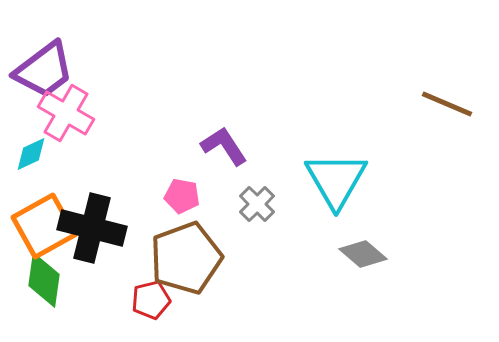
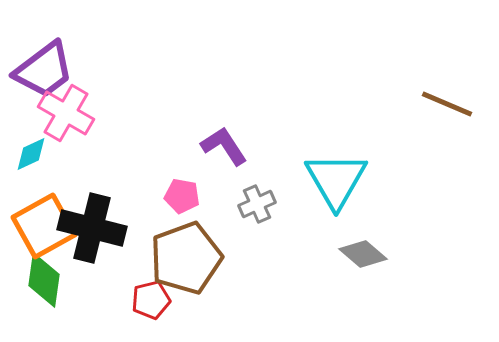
gray cross: rotated 21 degrees clockwise
